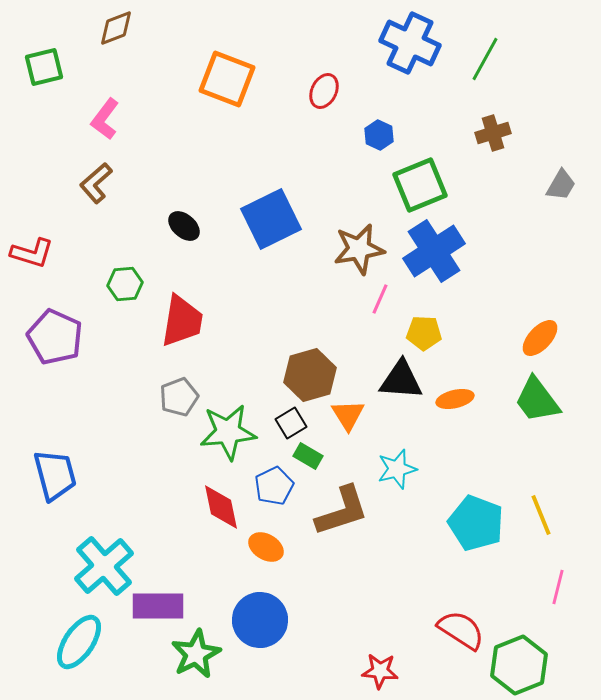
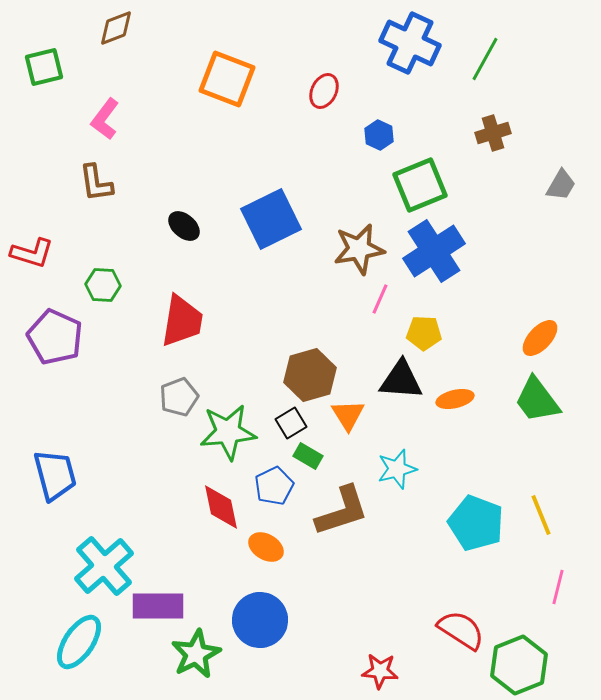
brown L-shape at (96, 183): rotated 57 degrees counterclockwise
green hexagon at (125, 284): moved 22 px left, 1 px down; rotated 8 degrees clockwise
